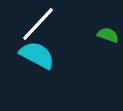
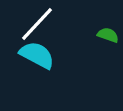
white line: moved 1 px left
